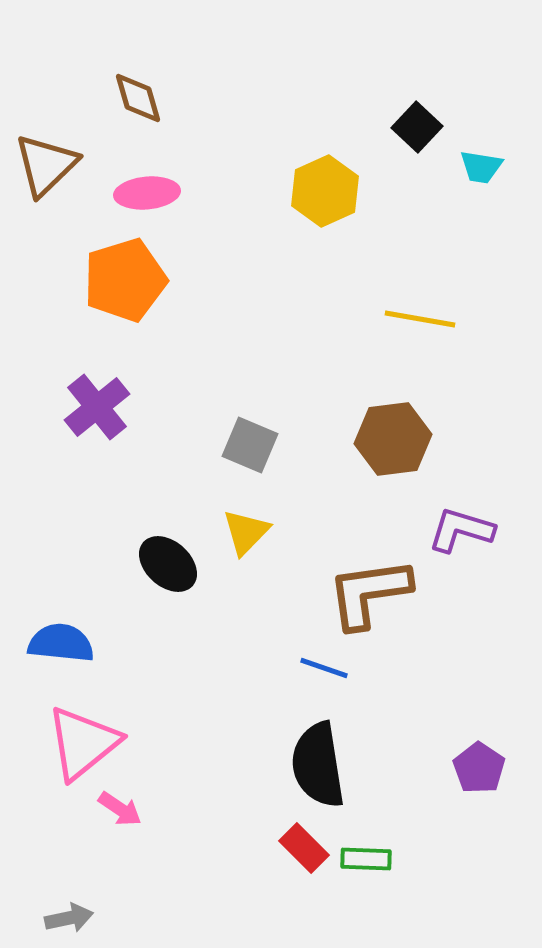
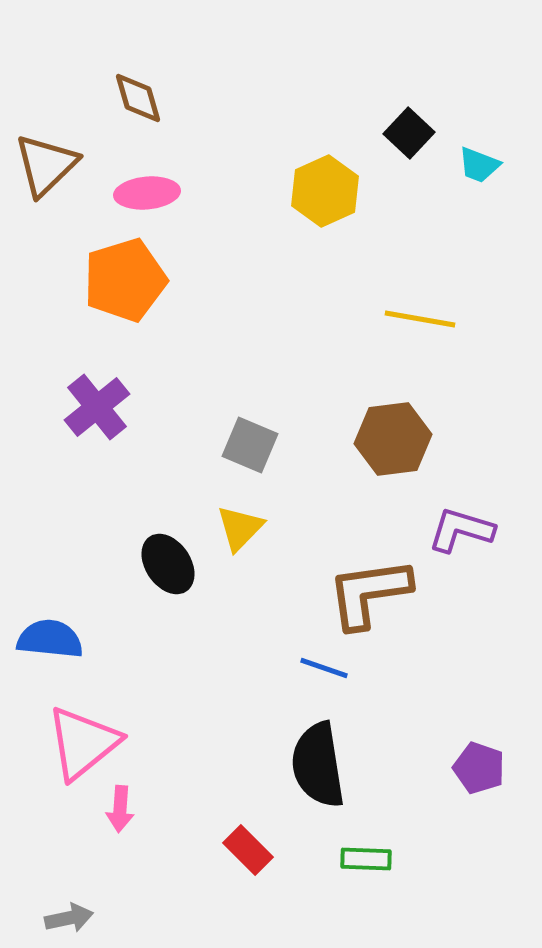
black square: moved 8 px left, 6 px down
cyan trapezoid: moved 2 px left, 2 px up; rotated 12 degrees clockwise
yellow triangle: moved 6 px left, 4 px up
black ellipse: rotated 14 degrees clockwise
blue semicircle: moved 11 px left, 4 px up
purple pentagon: rotated 15 degrees counterclockwise
pink arrow: rotated 60 degrees clockwise
red rectangle: moved 56 px left, 2 px down
